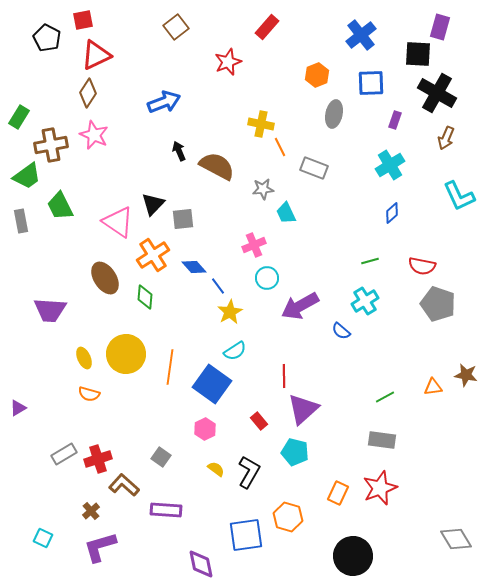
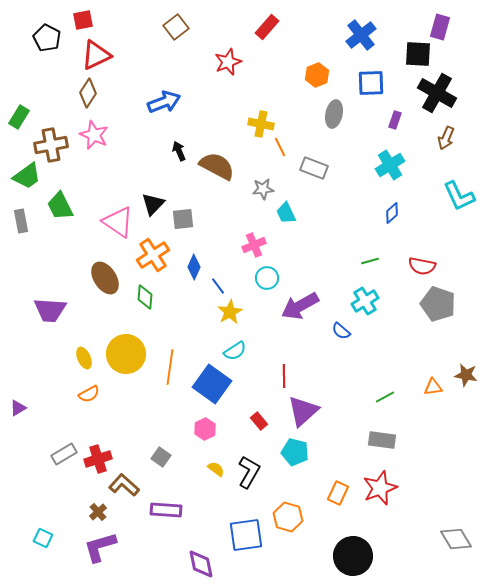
blue diamond at (194, 267): rotated 65 degrees clockwise
orange semicircle at (89, 394): rotated 45 degrees counterclockwise
purple triangle at (303, 409): moved 2 px down
brown cross at (91, 511): moved 7 px right, 1 px down
